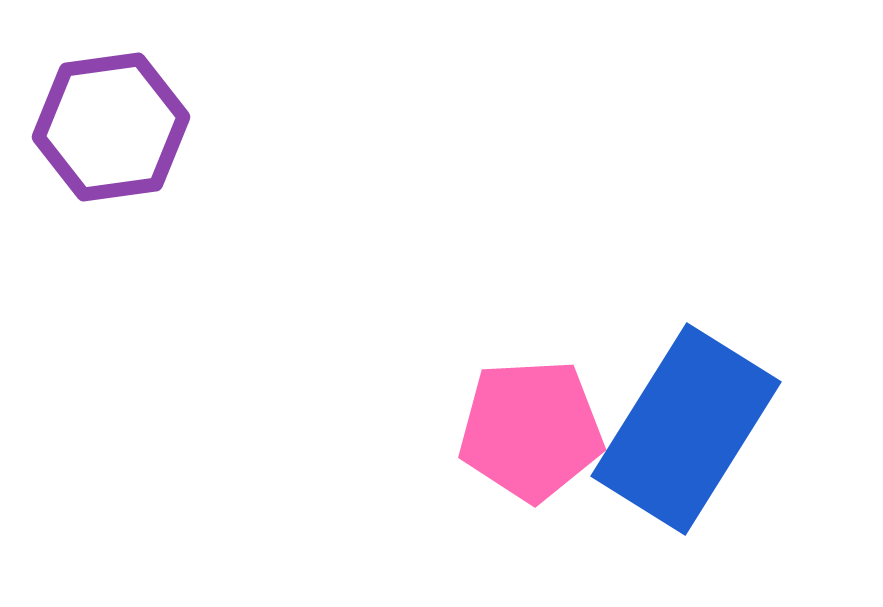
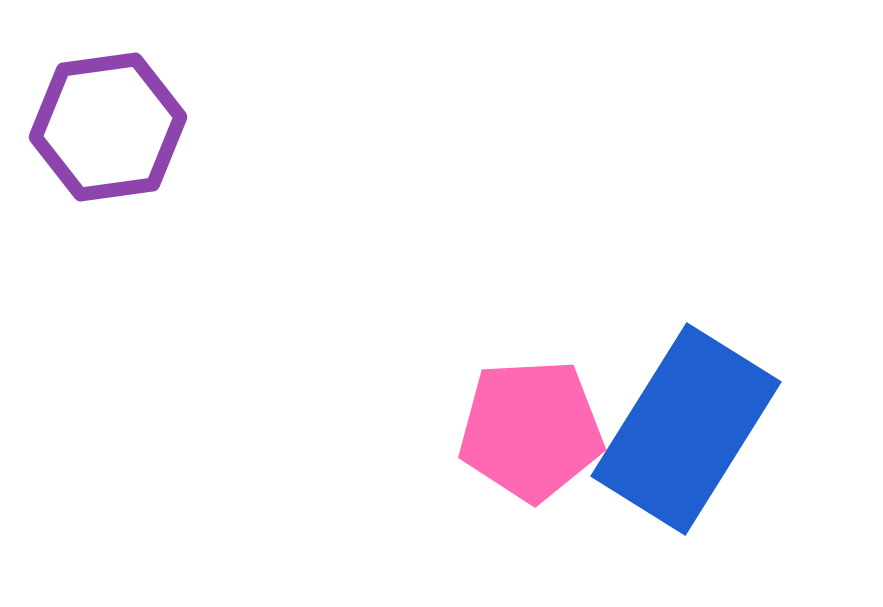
purple hexagon: moved 3 px left
